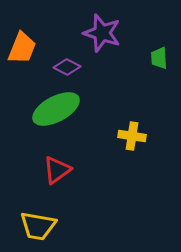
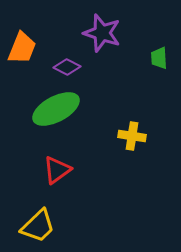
yellow trapezoid: rotated 54 degrees counterclockwise
